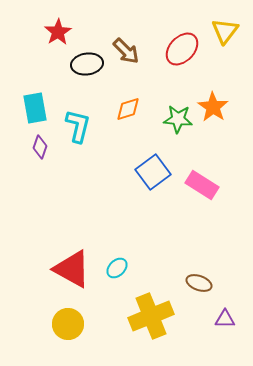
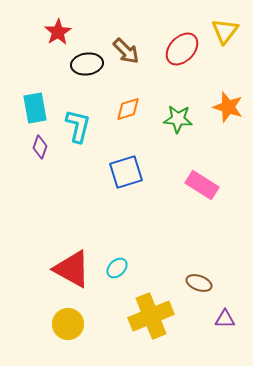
orange star: moved 15 px right; rotated 16 degrees counterclockwise
blue square: moved 27 px left; rotated 20 degrees clockwise
